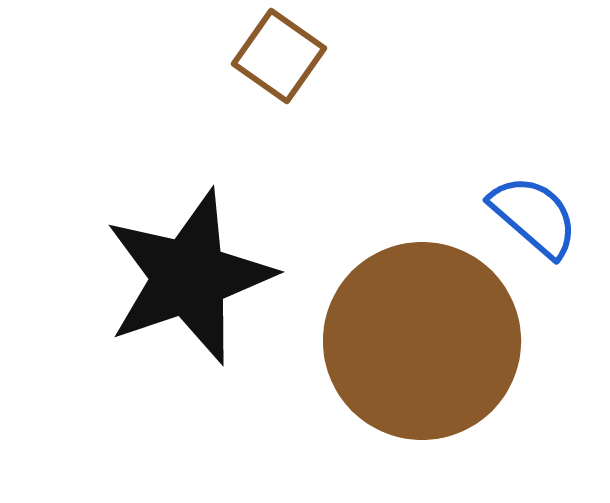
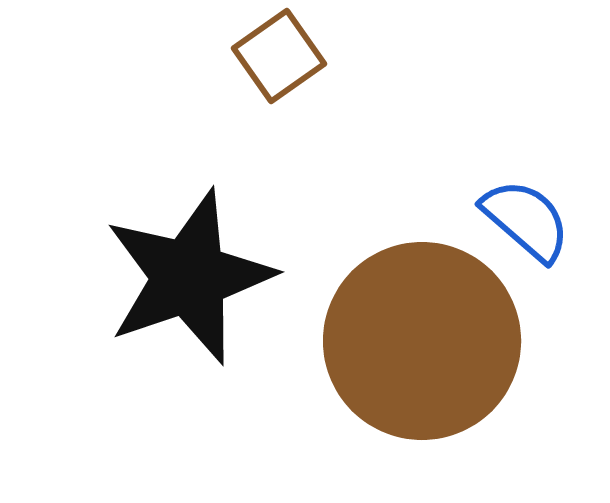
brown square: rotated 20 degrees clockwise
blue semicircle: moved 8 px left, 4 px down
